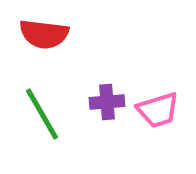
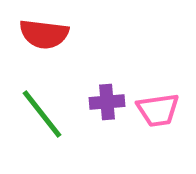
pink trapezoid: rotated 9 degrees clockwise
green line: rotated 8 degrees counterclockwise
